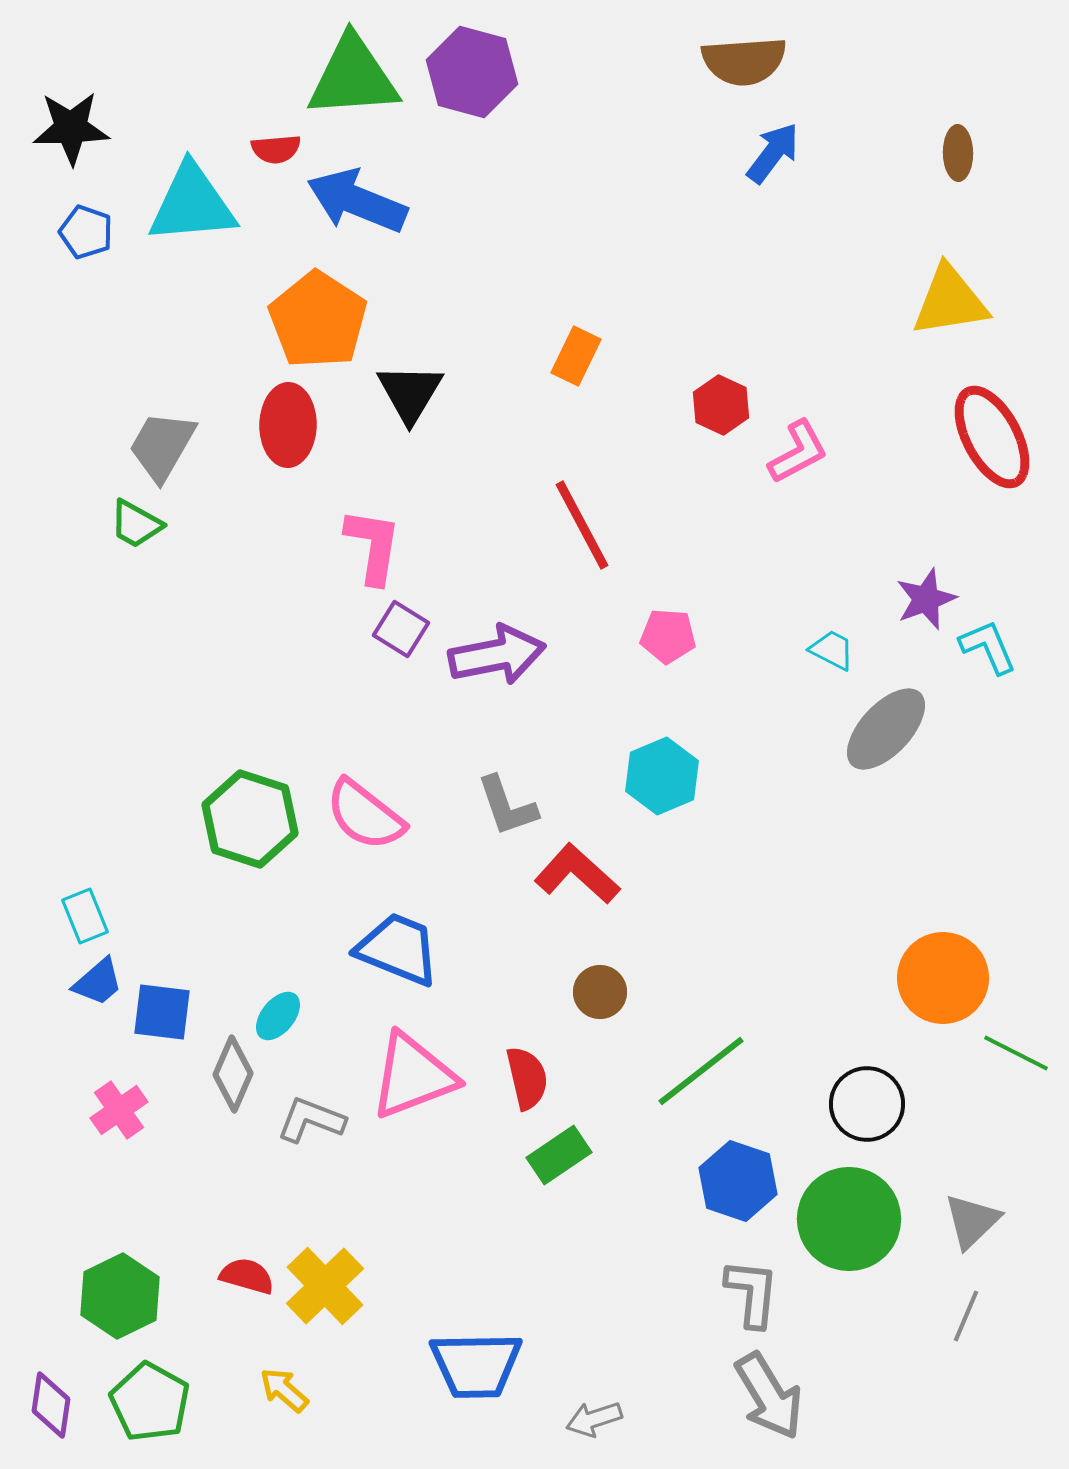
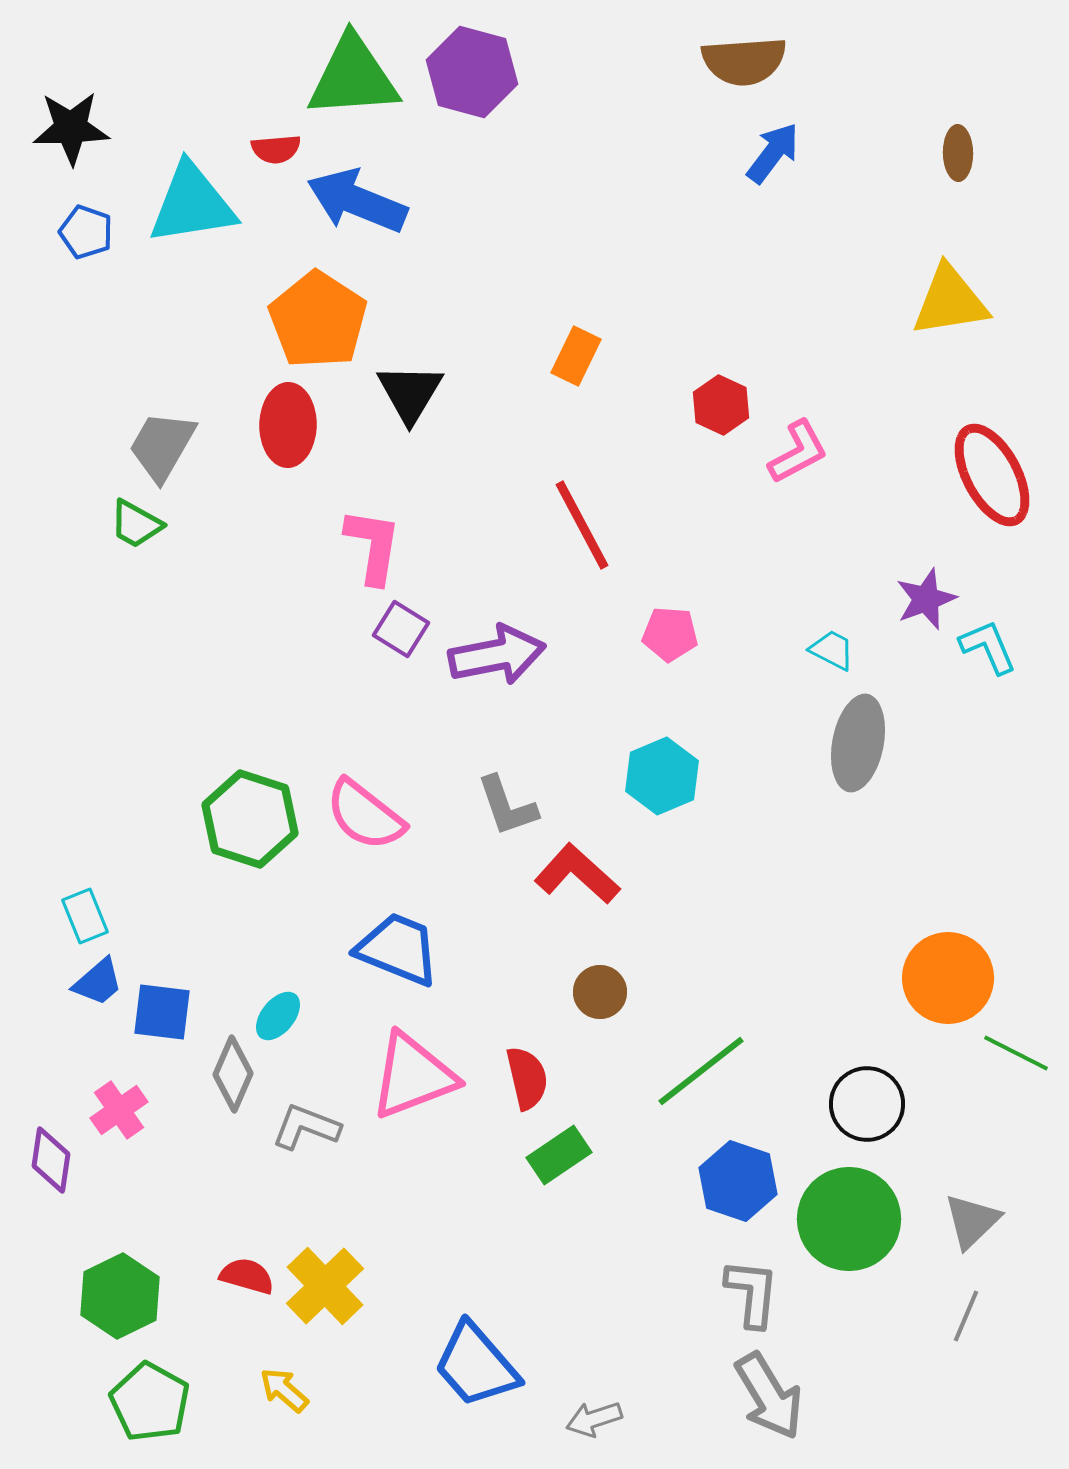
cyan triangle at (192, 204): rotated 4 degrees counterclockwise
red ellipse at (992, 437): moved 38 px down
pink pentagon at (668, 636): moved 2 px right, 2 px up
gray ellipse at (886, 729): moved 28 px left, 14 px down; rotated 32 degrees counterclockwise
orange circle at (943, 978): moved 5 px right
gray L-shape at (311, 1120): moved 5 px left, 7 px down
blue trapezoid at (476, 1365): rotated 50 degrees clockwise
purple diamond at (51, 1405): moved 245 px up
